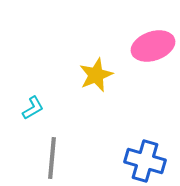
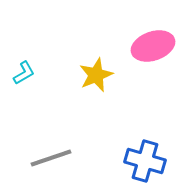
cyan L-shape: moved 9 px left, 35 px up
gray line: moved 1 px left; rotated 66 degrees clockwise
